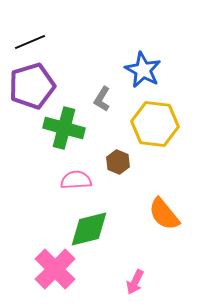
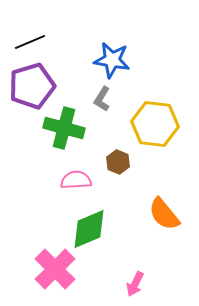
blue star: moved 31 px left, 10 px up; rotated 18 degrees counterclockwise
green diamond: rotated 9 degrees counterclockwise
pink arrow: moved 2 px down
